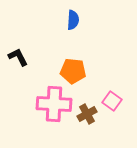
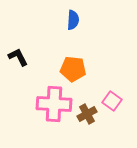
orange pentagon: moved 2 px up
